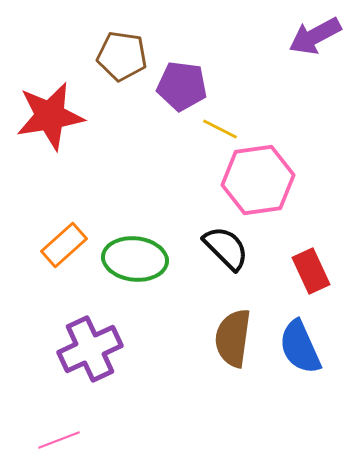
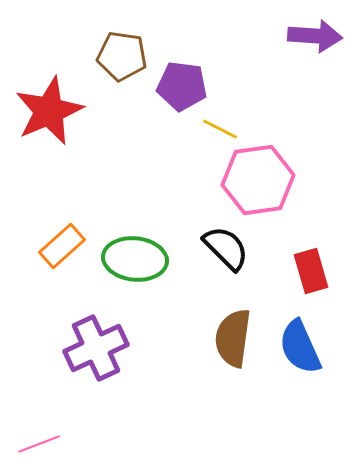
purple arrow: rotated 148 degrees counterclockwise
red star: moved 1 px left, 5 px up; rotated 14 degrees counterclockwise
orange rectangle: moved 2 px left, 1 px down
red rectangle: rotated 9 degrees clockwise
purple cross: moved 6 px right, 1 px up
pink line: moved 20 px left, 4 px down
